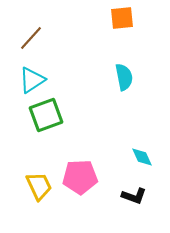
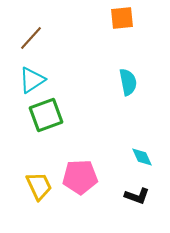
cyan semicircle: moved 4 px right, 5 px down
black L-shape: moved 3 px right
